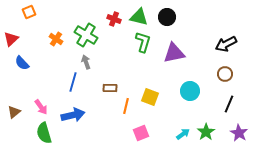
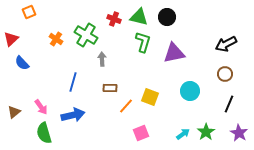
gray arrow: moved 16 px right, 3 px up; rotated 16 degrees clockwise
orange line: rotated 28 degrees clockwise
